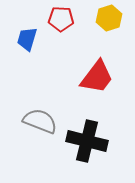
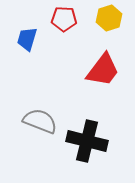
red pentagon: moved 3 px right
red trapezoid: moved 6 px right, 7 px up
